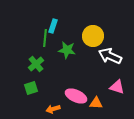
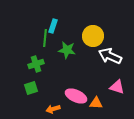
green cross: rotated 21 degrees clockwise
